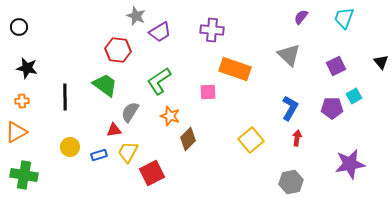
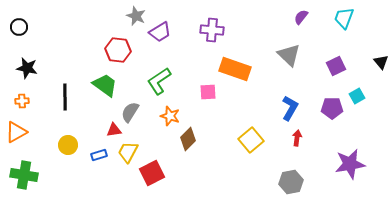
cyan square: moved 3 px right
yellow circle: moved 2 px left, 2 px up
